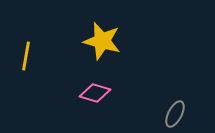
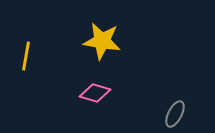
yellow star: rotated 6 degrees counterclockwise
